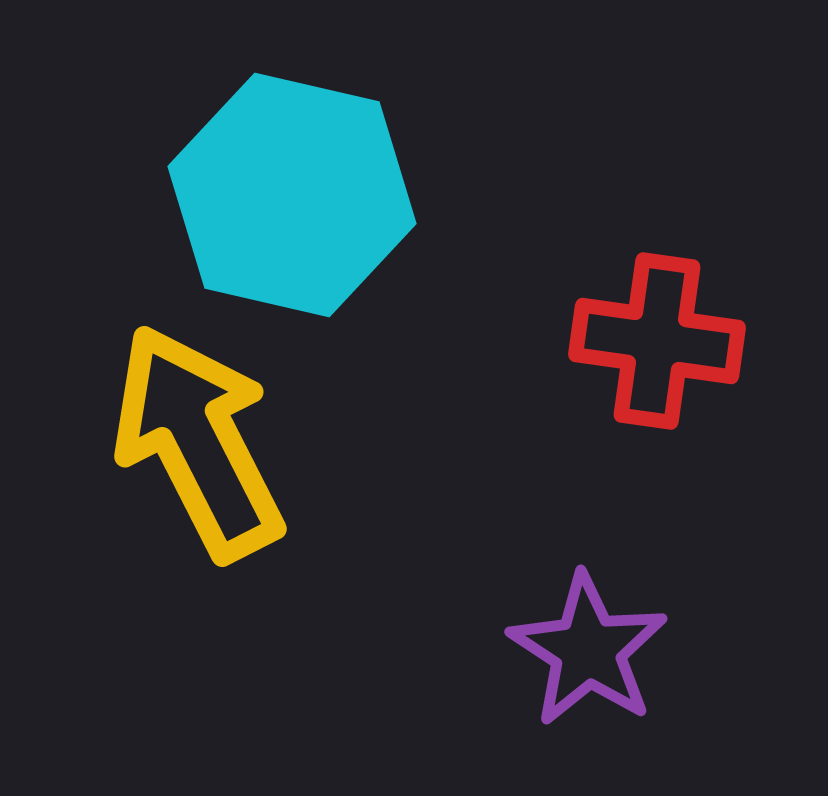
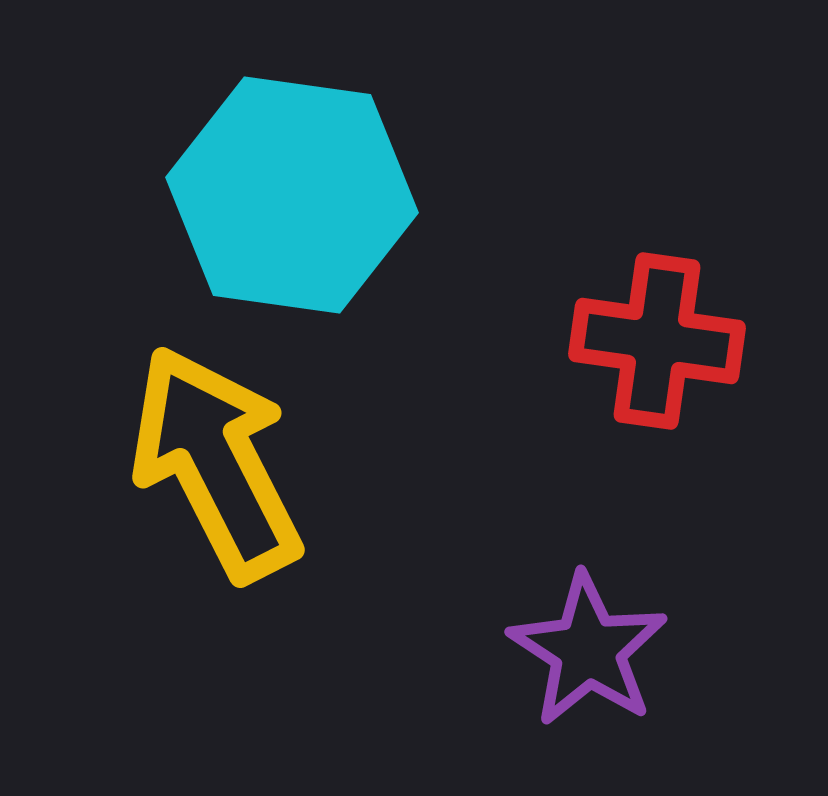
cyan hexagon: rotated 5 degrees counterclockwise
yellow arrow: moved 18 px right, 21 px down
